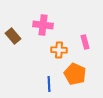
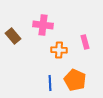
orange pentagon: moved 6 px down
blue line: moved 1 px right, 1 px up
